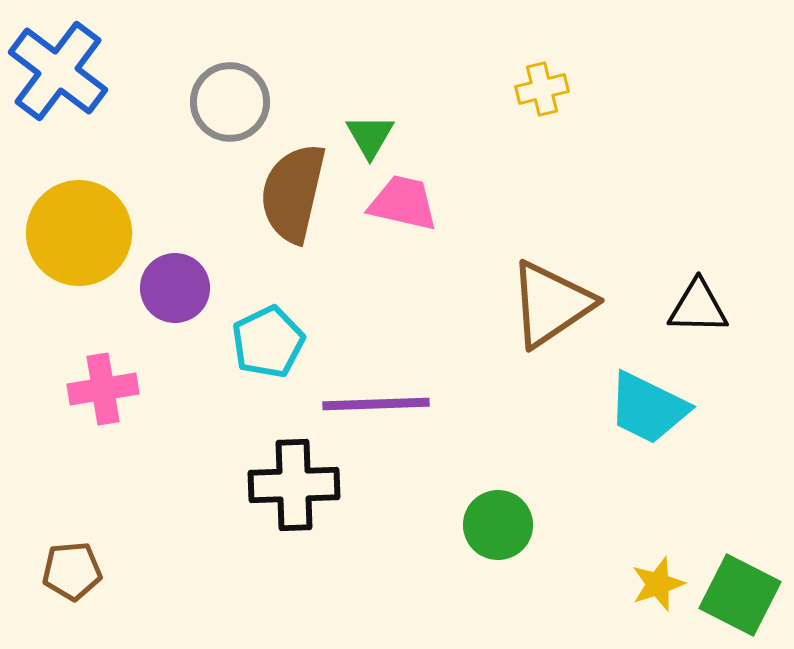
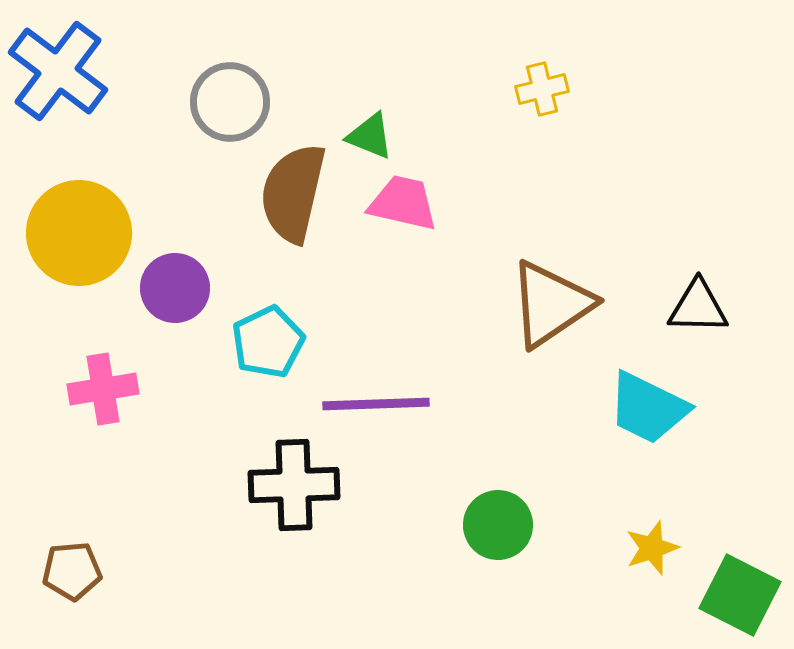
green triangle: rotated 38 degrees counterclockwise
yellow star: moved 6 px left, 36 px up
